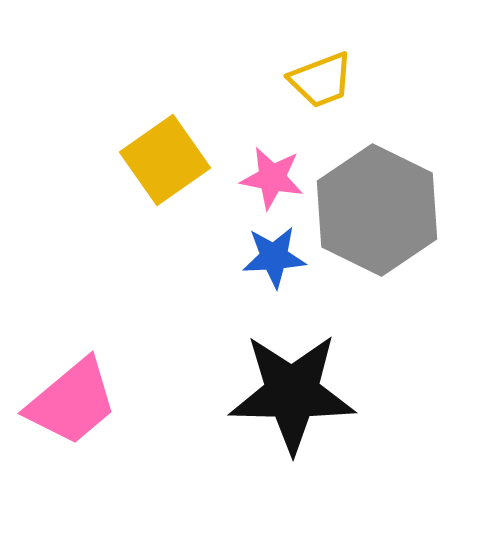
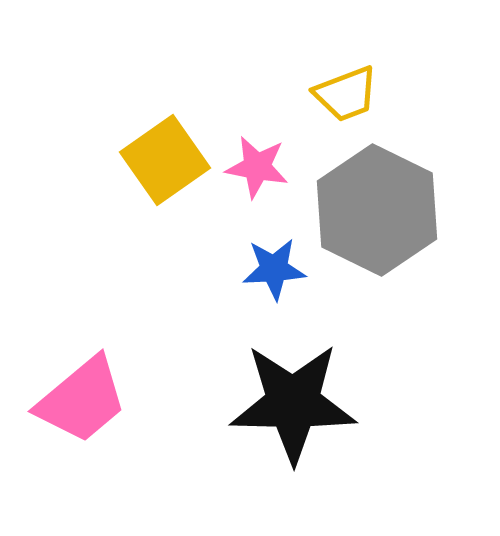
yellow trapezoid: moved 25 px right, 14 px down
pink star: moved 15 px left, 11 px up
blue star: moved 12 px down
black star: moved 1 px right, 10 px down
pink trapezoid: moved 10 px right, 2 px up
